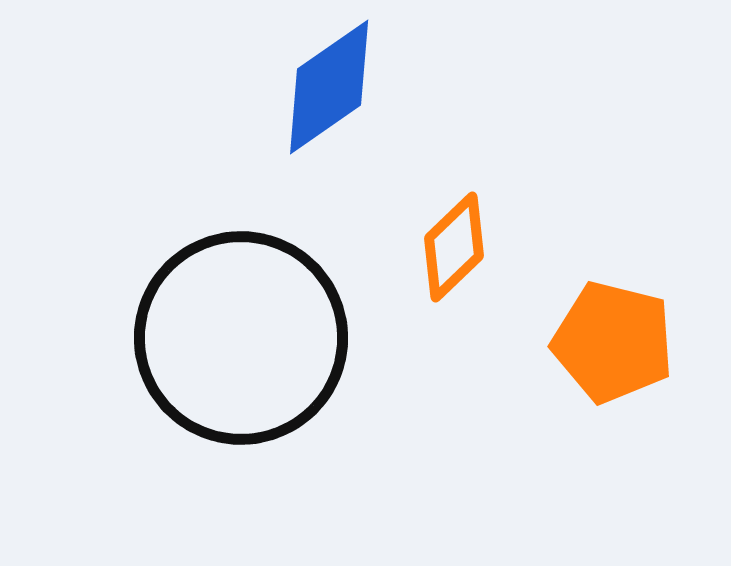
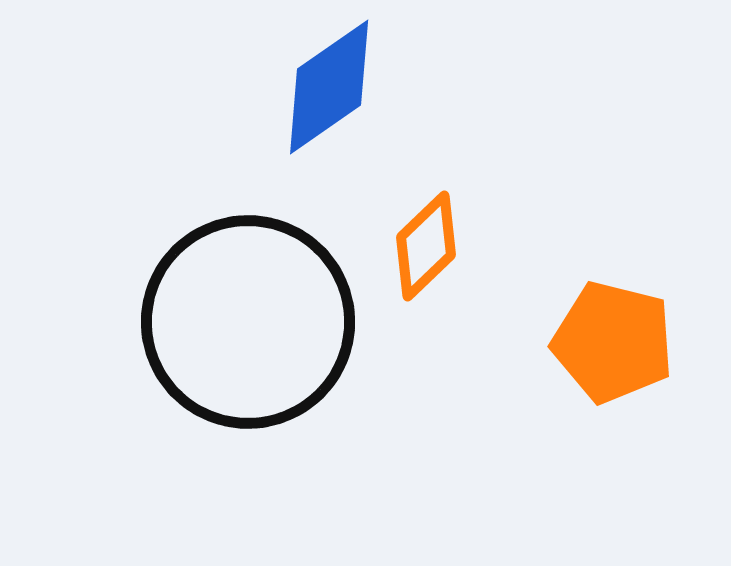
orange diamond: moved 28 px left, 1 px up
black circle: moved 7 px right, 16 px up
